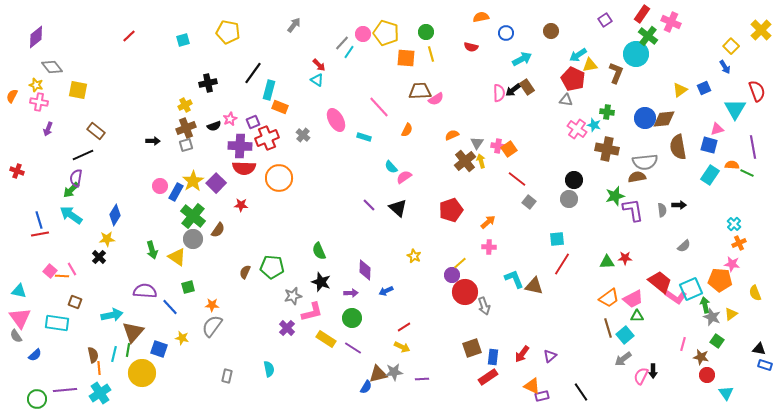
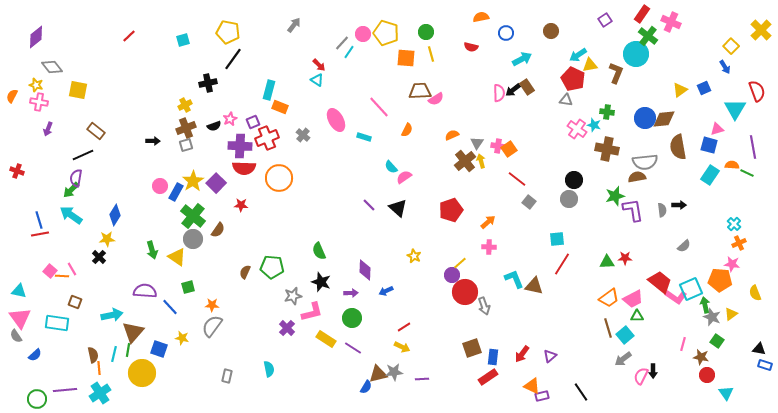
black line at (253, 73): moved 20 px left, 14 px up
